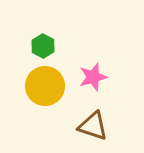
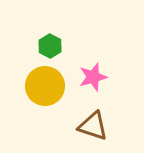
green hexagon: moved 7 px right
